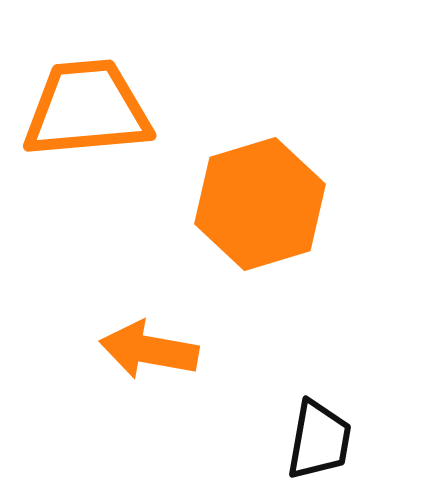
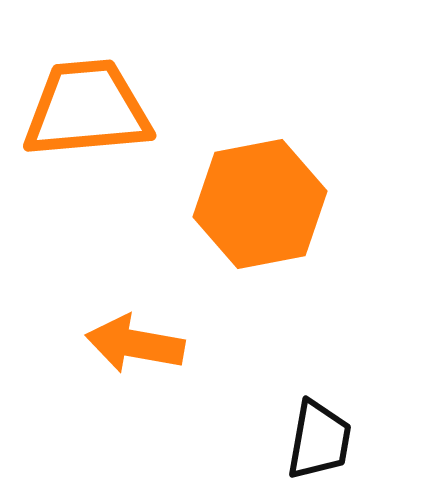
orange hexagon: rotated 6 degrees clockwise
orange arrow: moved 14 px left, 6 px up
